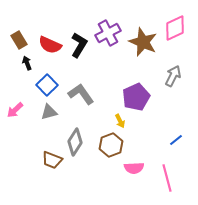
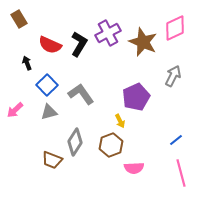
brown rectangle: moved 21 px up
black L-shape: moved 1 px up
pink line: moved 14 px right, 5 px up
